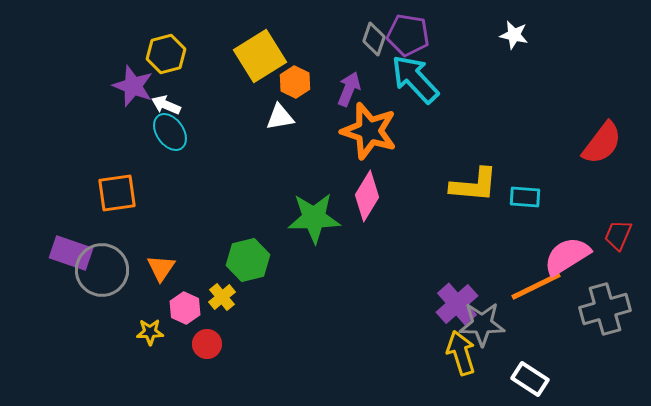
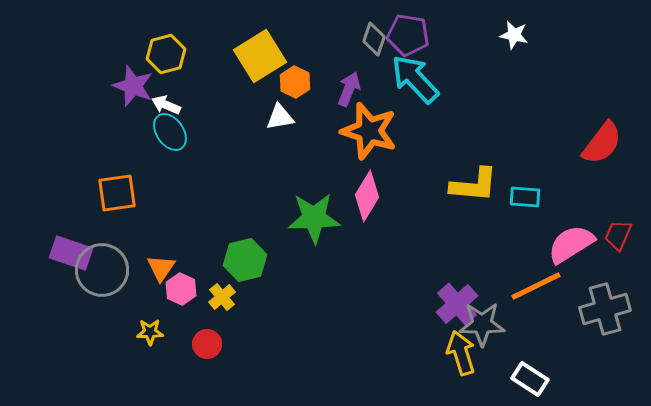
pink semicircle: moved 4 px right, 12 px up
green hexagon: moved 3 px left
pink hexagon: moved 4 px left, 19 px up
